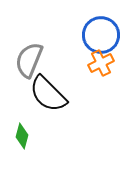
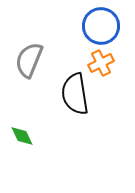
blue circle: moved 9 px up
black semicircle: moved 27 px right; rotated 36 degrees clockwise
green diamond: rotated 40 degrees counterclockwise
